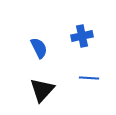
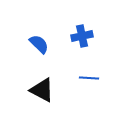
blue semicircle: moved 4 px up; rotated 20 degrees counterclockwise
black triangle: rotated 44 degrees counterclockwise
